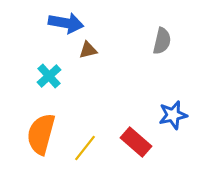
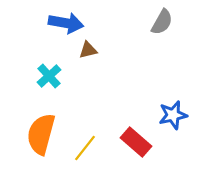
gray semicircle: moved 19 px up; rotated 16 degrees clockwise
